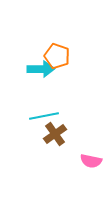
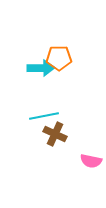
orange pentagon: moved 2 px right, 2 px down; rotated 20 degrees counterclockwise
cyan arrow: moved 1 px up
brown cross: rotated 30 degrees counterclockwise
